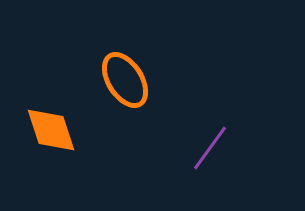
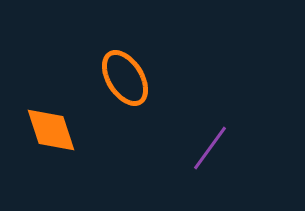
orange ellipse: moved 2 px up
